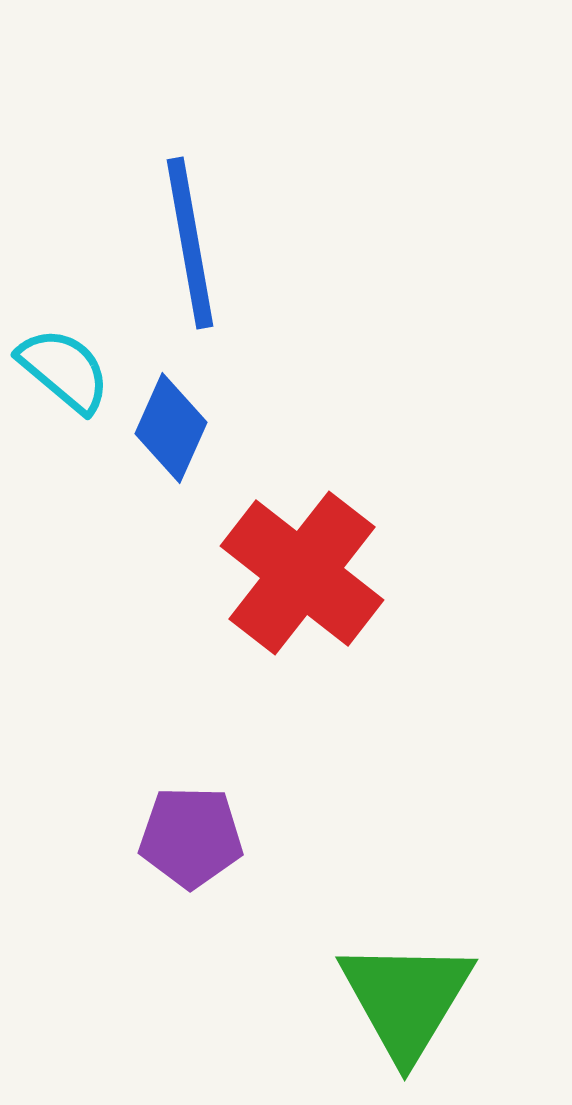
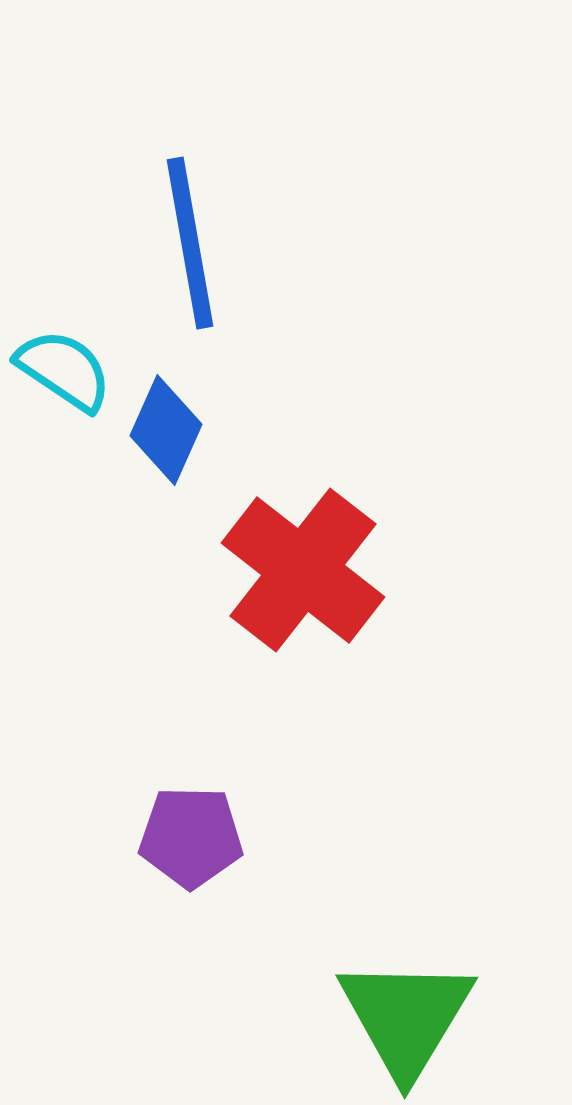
cyan semicircle: rotated 6 degrees counterclockwise
blue diamond: moved 5 px left, 2 px down
red cross: moved 1 px right, 3 px up
green triangle: moved 18 px down
